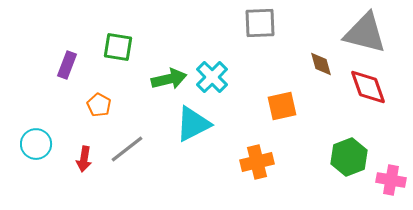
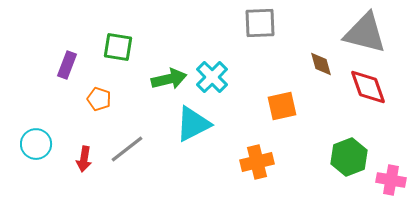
orange pentagon: moved 6 px up; rotated 10 degrees counterclockwise
